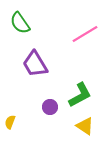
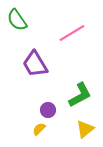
green semicircle: moved 3 px left, 3 px up
pink line: moved 13 px left, 1 px up
purple circle: moved 2 px left, 3 px down
yellow semicircle: moved 29 px right, 7 px down; rotated 24 degrees clockwise
yellow triangle: moved 3 px down; rotated 48 degrees clockwise
